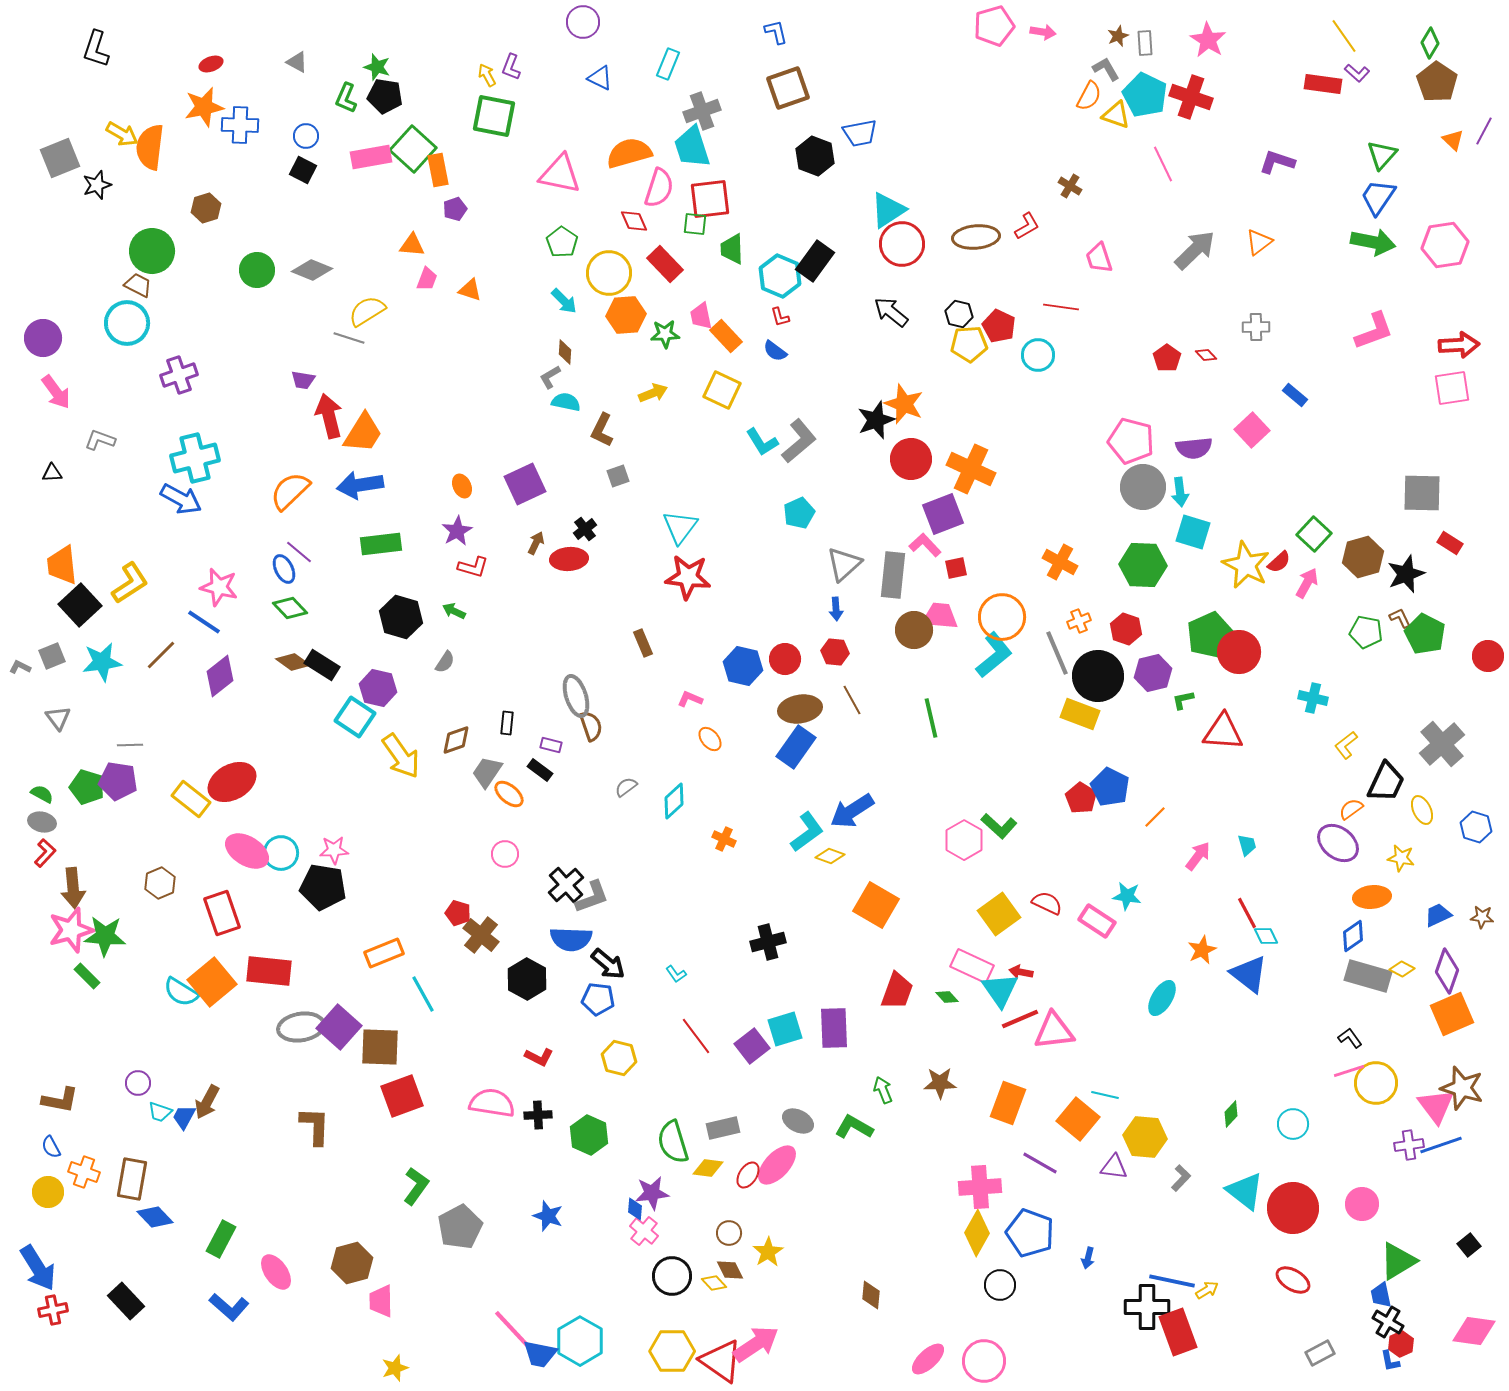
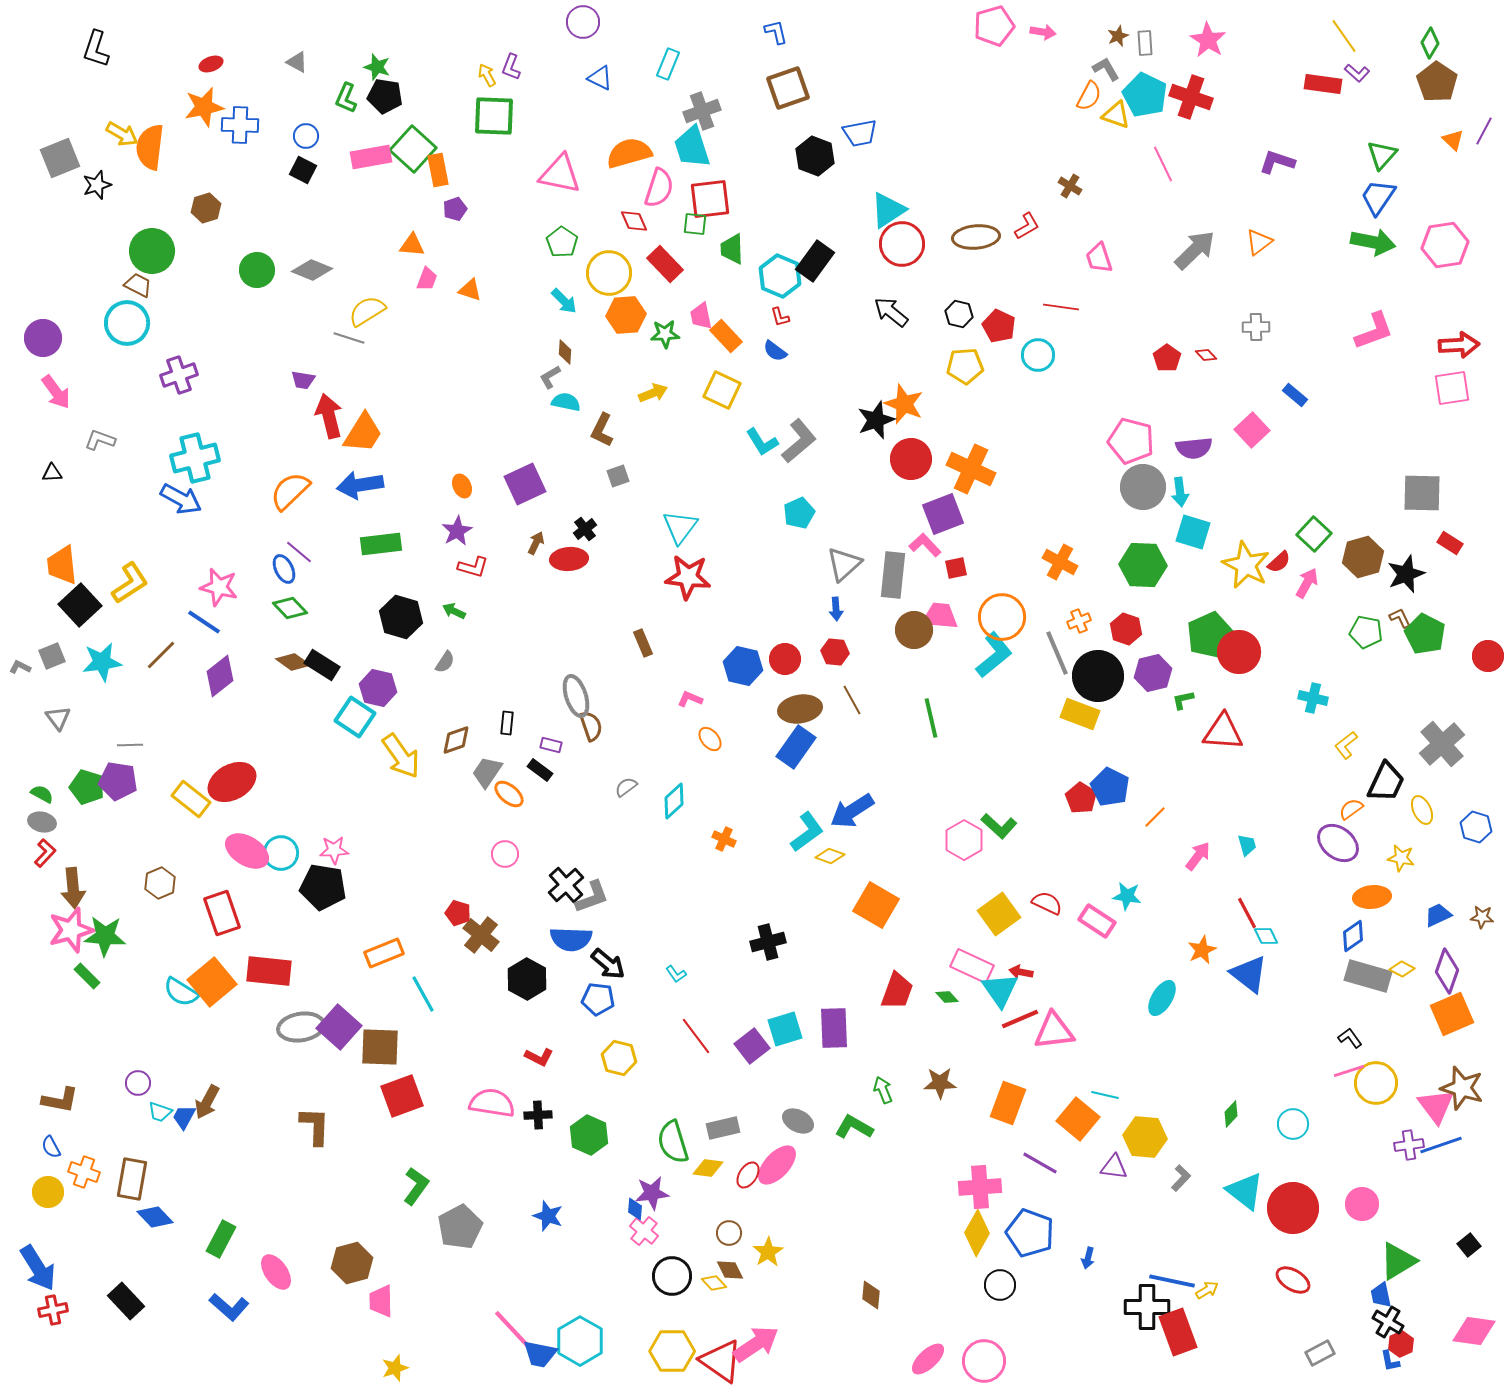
green square at (494, 116): rotated 9 degrees counterclockwise
yellow pentagon at (969, 344): moved 4 px left, 22 px down
